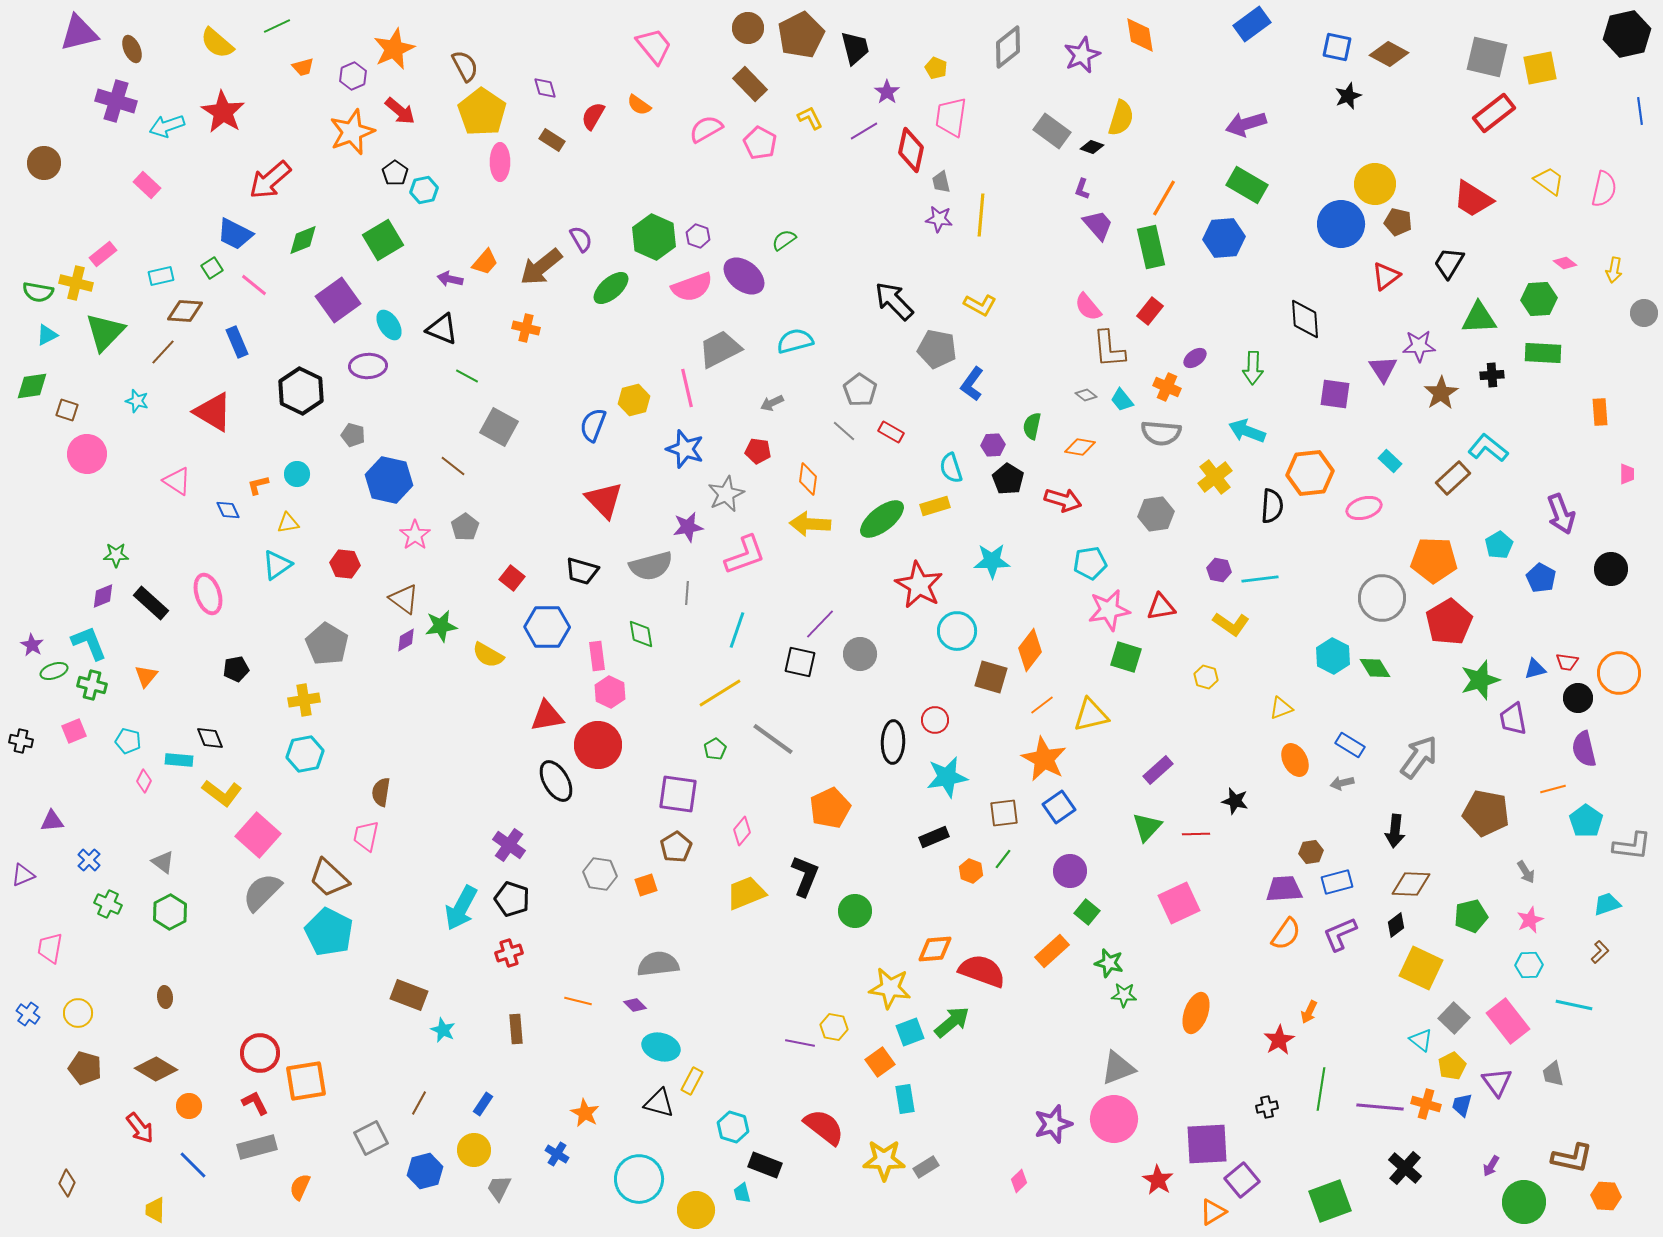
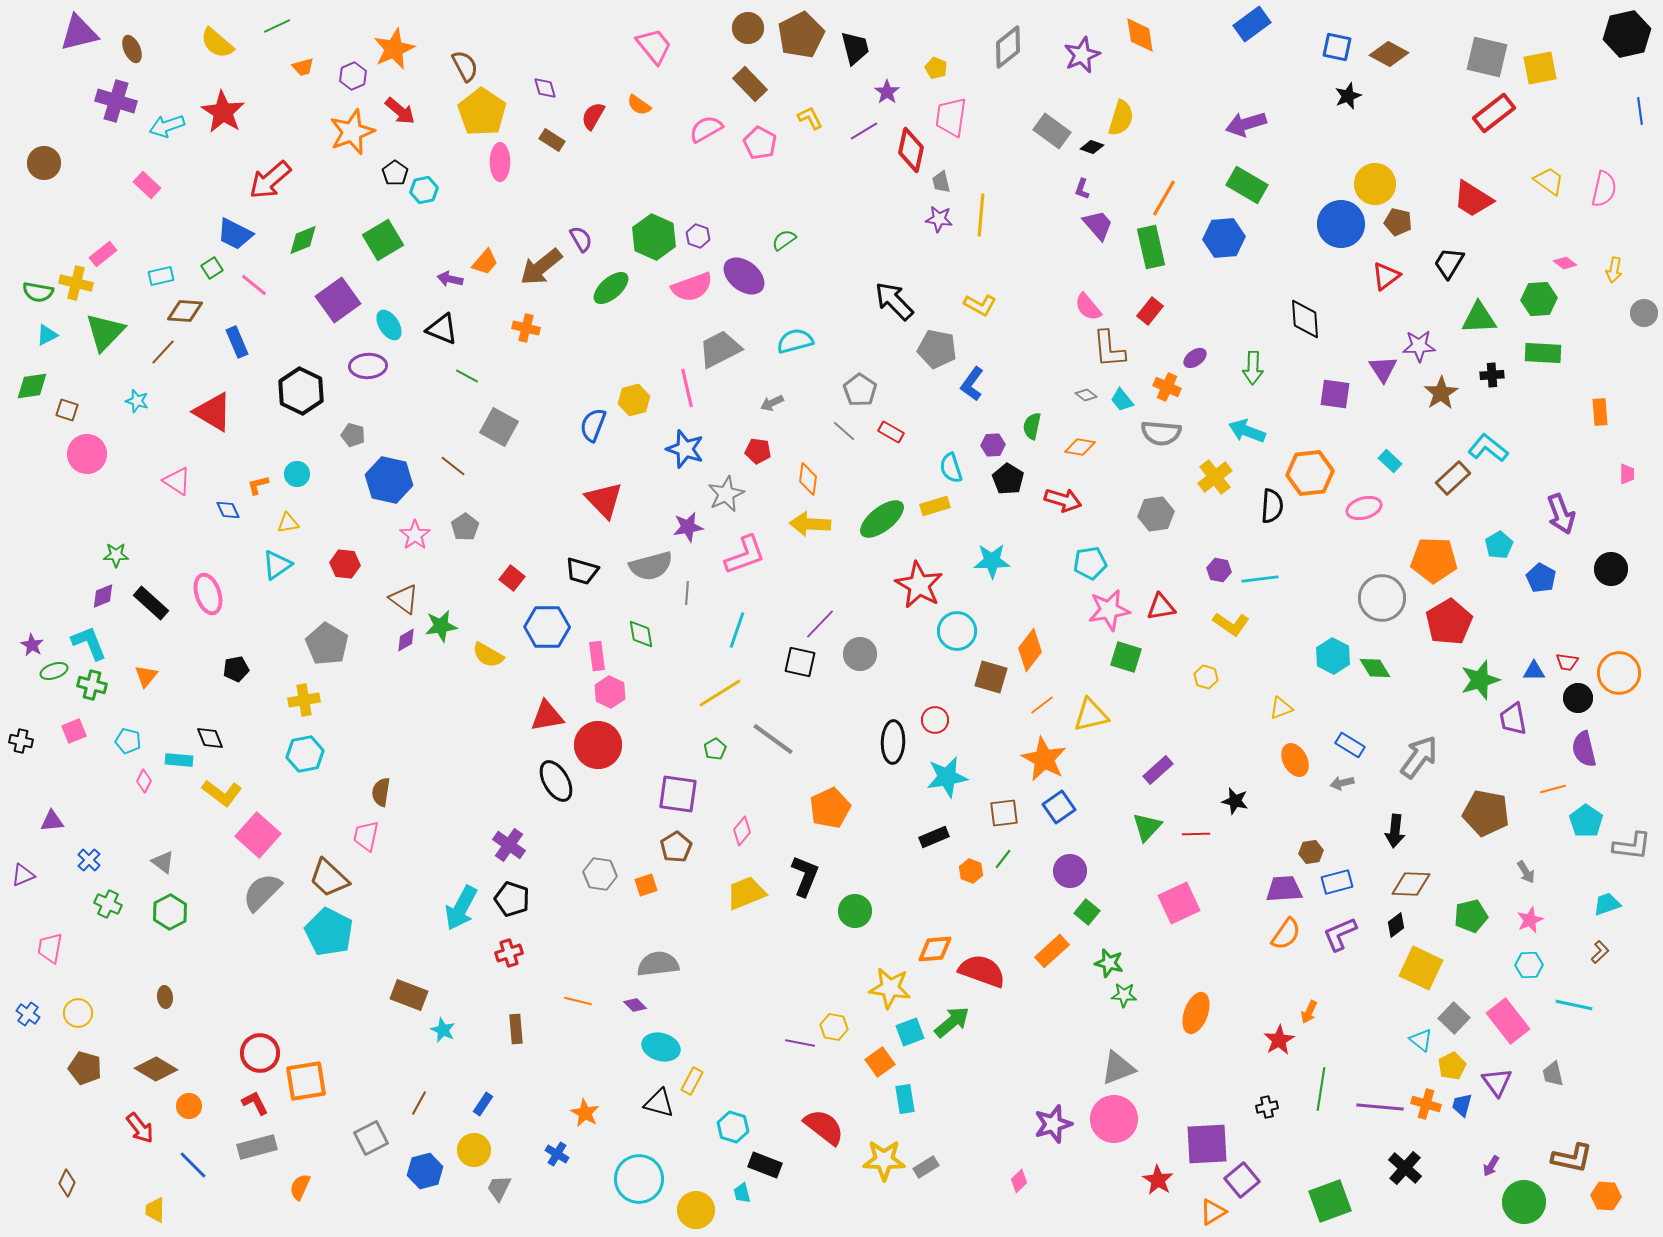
blue triangle at (1535, 669): moved 1 px left, 2 px down; rotated 15 degrees clockwise
